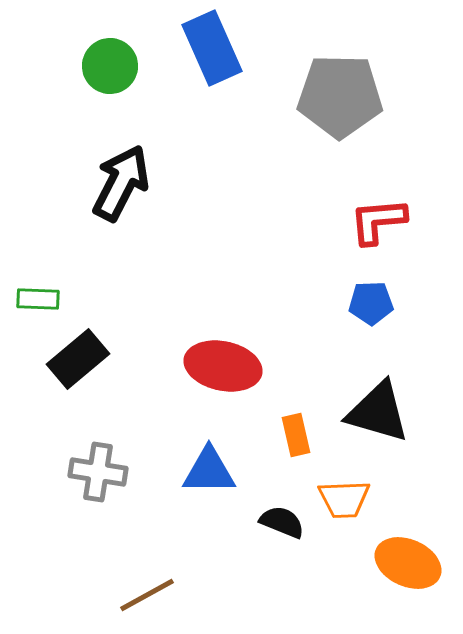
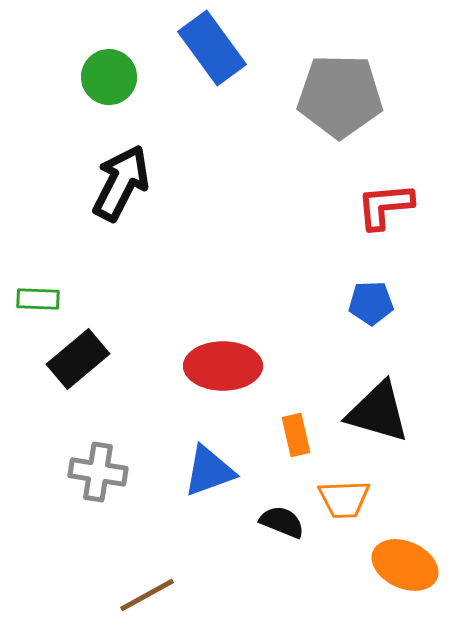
blue rectangle: rotated 12 degrees counterclockwise
green circle: moved 1 px left, 11 px down
red L-shape: moved 7 px right, 15 px up
red ellipse: rotated 12 degrees counterclockwise
blue triangle: rotated 20 degrees counterclockwise
orange ellipse: moved 3 px left, 2 px down
